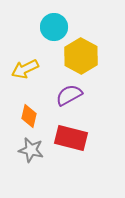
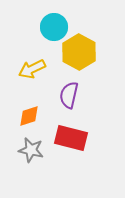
yellow hexagon: moved 2 px left, 4 px up
yellow arrow: moved 7 px right
purple semicircle: rotated 48 degrees counterclockwise
orange diamond: rotated 60 degrees clockwise
